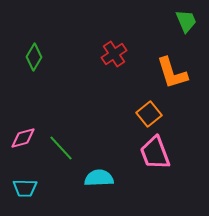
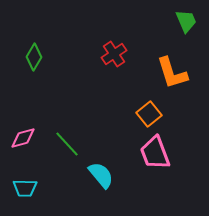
green line: moved 6 px right, 4 px up
cyan semicircle: moved 2 px right, 3 px up; rotated 52 degrees clockwise
